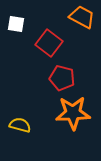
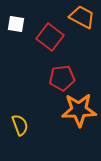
red square: moved 1 px right, 6 px up
red pentagon: rotated 20 degrees counterclockwise
orange star: moved 6 px right, 3 px up
yellow semicircle: rotated 55 degrees clockwise
